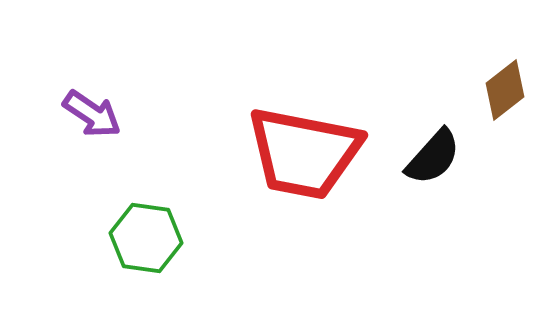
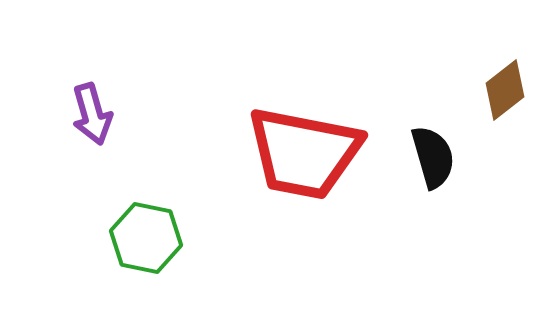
purple arrow: rotated 40 degrees clockwise
black semicircle: rotated 58 degrees counterclockwise
green hexagon: rotated 4 degrees clockwise
